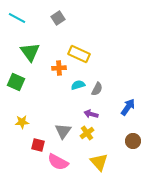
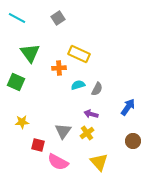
green triangle: moved 1 px down
